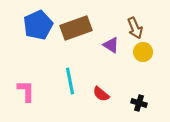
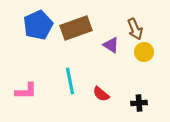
brown arrow: moved 1 px down
yellow circle: moved 1 px right
pink L-shape: rotated 90 degrees clockwise
black cross: rotated 21 degrees counterclockwise
